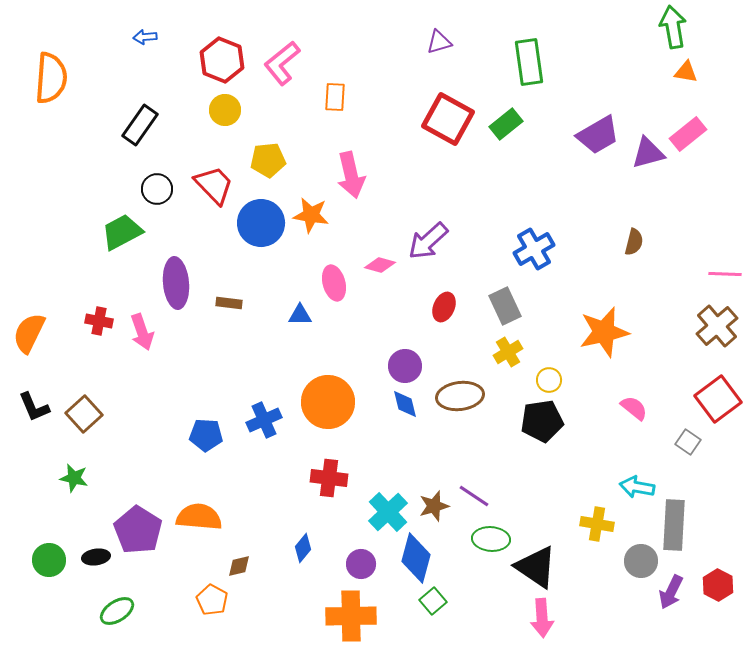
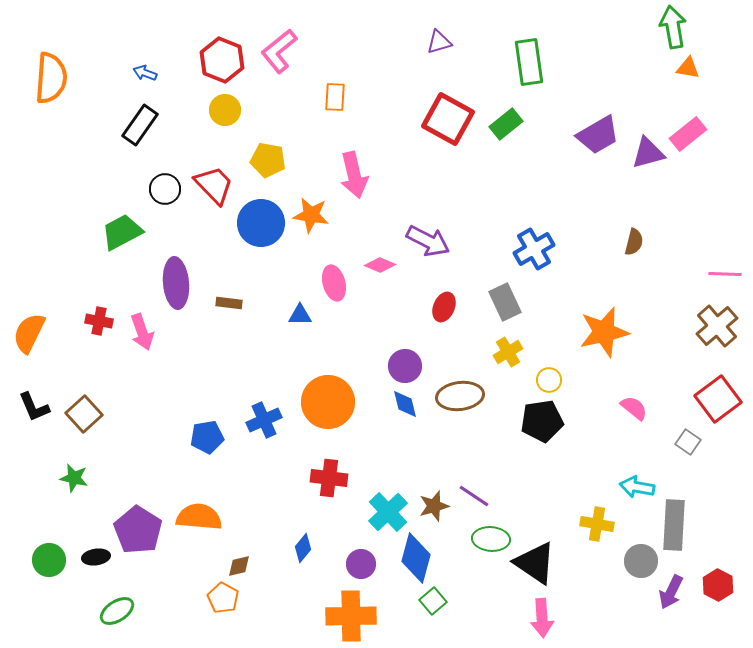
blue arrow at (145, 37): moved 36 px down; rotated 25 degrees clockwise
pink L-shape at (282, 63): moved 3 px left, 12 px up
orange triangle at (686, 72): moved 2 px right, 4 px up
yellow pentagon at (268, 160): rotated 16 degrees clockwise
pink arrow at (351, 175): moved 3 px right
black circle at (157, 189): moved 8 px right
purple arrow at (428, 241): rotated 111 degrees counterclockwise
pink diamond at (380, 265): rotated 8 degrees clockwise
gray rectangle at (505, 306): moved 4 px up
blue pentagon at (206, 435): moved 1 px right, 2 px down; rotated 12 degrees counterclockwise
black triangle at (536, 567): moved 1 px left, 4 px up
orange pentagon at (212, 600): moved 11 px right, 2 px up
